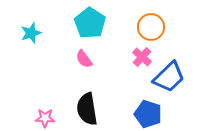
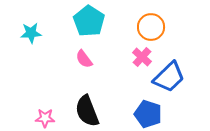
cyan pentagon: moved 1 px left, 2 px up
cyan star: rotated 15 degrees clockwise
black semicircle: moved 2 px down; rotated 12 degrees counterclockwise
